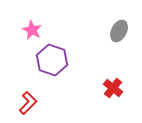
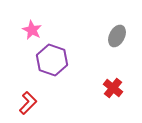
gray ellipse: moved 2 px left, 5 px down
